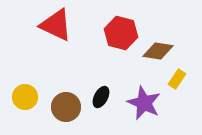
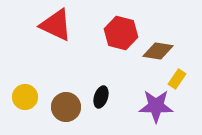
black ellipse: rotated 10 degrees counterclockwise
purple star: moved 12 px right, 3 px down; rotated 24 degrees counterclockwise
